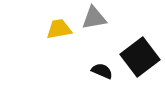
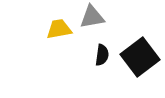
gray triangle: moved 2 px left, 1 px up
black semicircle: moved 16 px up; rotated 75 degrees clockwise
